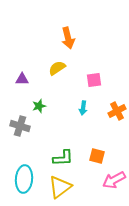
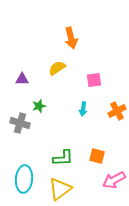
orange arrow: moved 3 px right
cyan arrow: moved 1 px down
gray cross: moved 3 px up
yellow triangle: moved 2 px down
